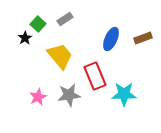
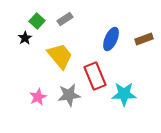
green square: moved 1 px left, 3 px up
brown rectangle: moved 1 px right, 1 px down
